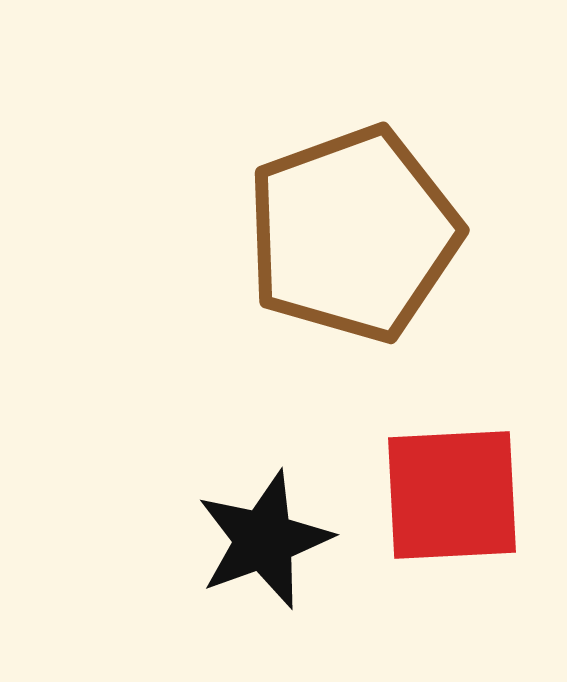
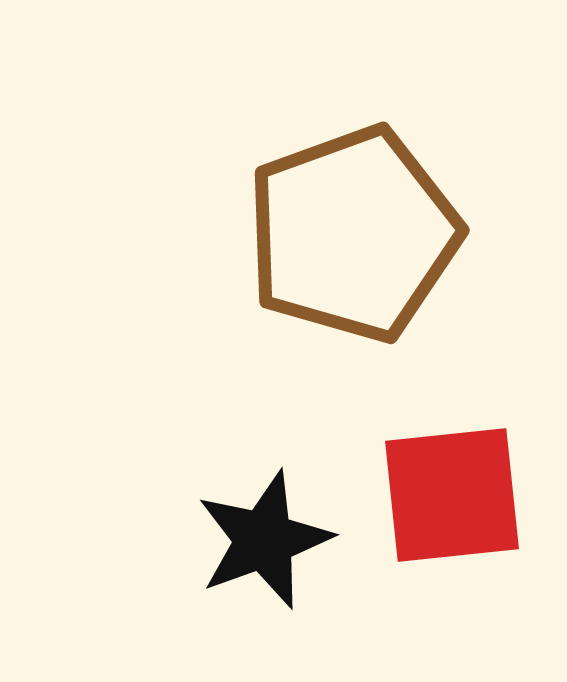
red square: rotated 3 degrees counterclockwise
